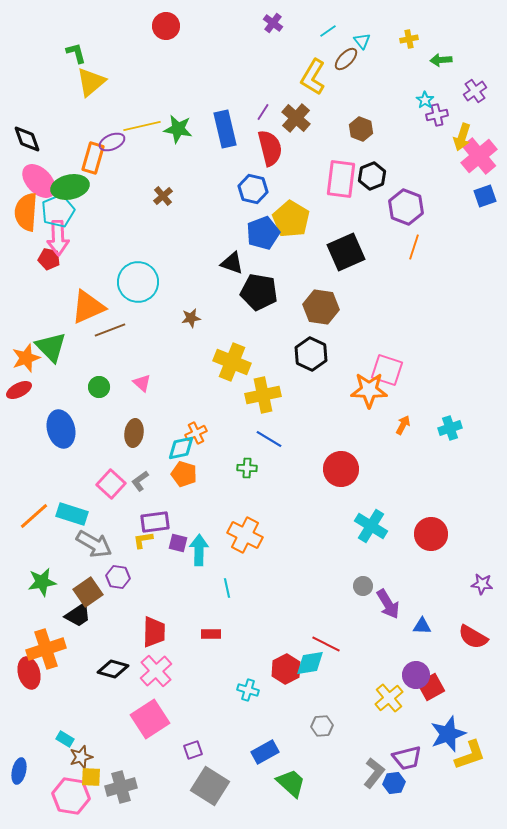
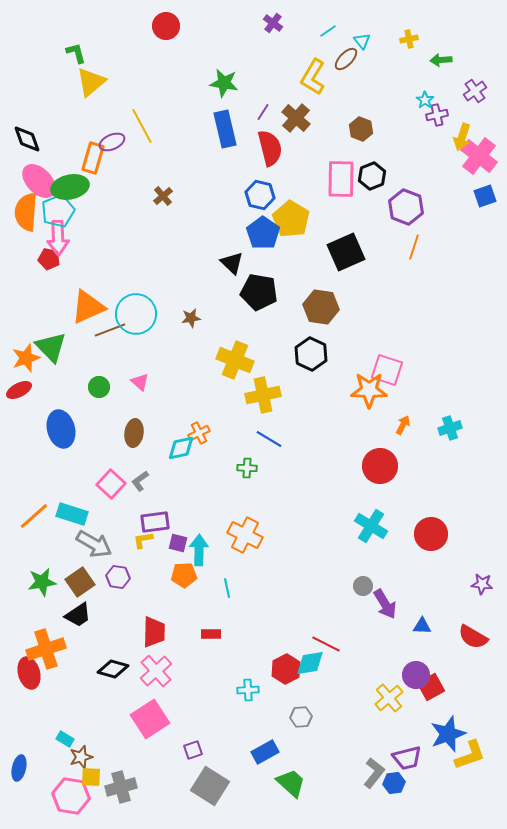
yellow line at (142, 126): rotated 75 degrees clockwise
green star at (178, 129): moved 46 px right, 46 px up
pink cross at (479, 156): rotated 12 degrees counterclockwise
pink rectangle at (341, 179): rotated 6 degrees counterclockwise
blue hexagon at (253, 189): moved 7 px right, 6 px down
blue pentagon at (263, 233): rotated 16 degrees counterclockwise
black triangle at (232, 263): rotated 25 degrees clockwise
cyan circle at (138, 282): moved 2 px left, 32 px down
yellow cross at (232, 362): moved 3 px right, 2 px up
pink triangle at (142, 383): moved 2 px left, 1 px up
orange cross at (196, 433): moved 3 px right
red circle at (341, 469): moved 39 px right, 3 px up
orange pentagon at (184, 474): moved 101 px down; rotated 20 degrees counterclockwise
brown square at (88, 592): moved 8 px left, 10 px up
purple arrow at (388, 604): moved 3 px left
cyan cross at (248, 690): rotated 20 degrees counterclockwise
gray hexagon at (322, 726): moved 21 px left, 9 px up
blue ellipse at (19, 771): moved 3 px up
